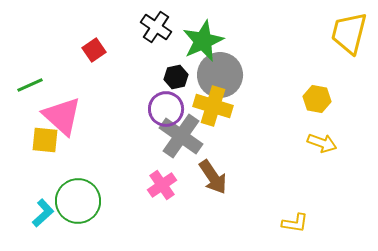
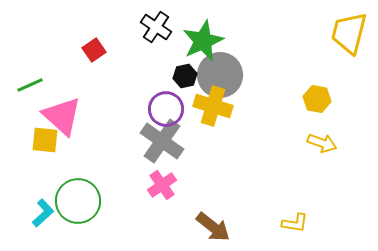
black hexagon: moved 9 px right, 1 px up
gray cross: moved 19 px left, 5 px down
brown arrow: moved 50 px down; rotated 18 degrees counterclockwise
